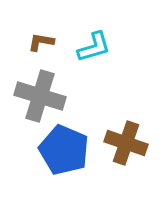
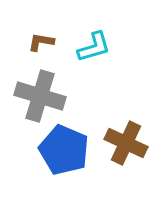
brown cross: rotated 6 degrees clockwise
